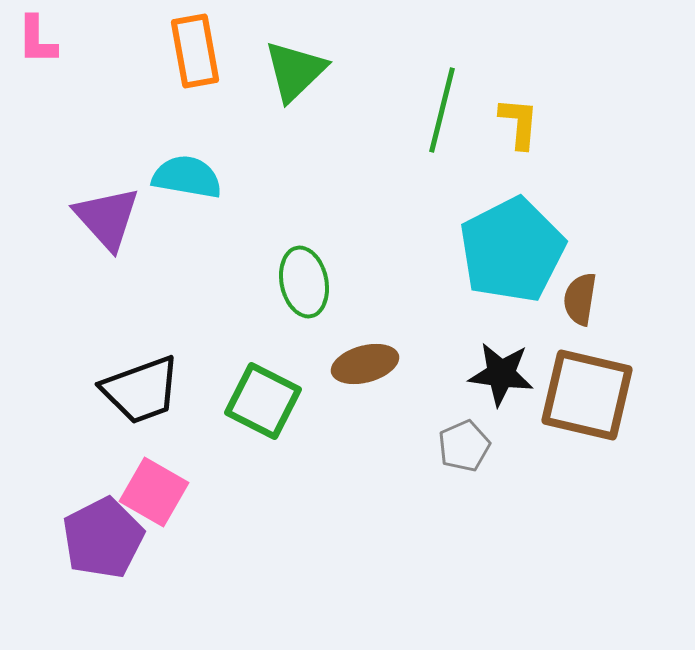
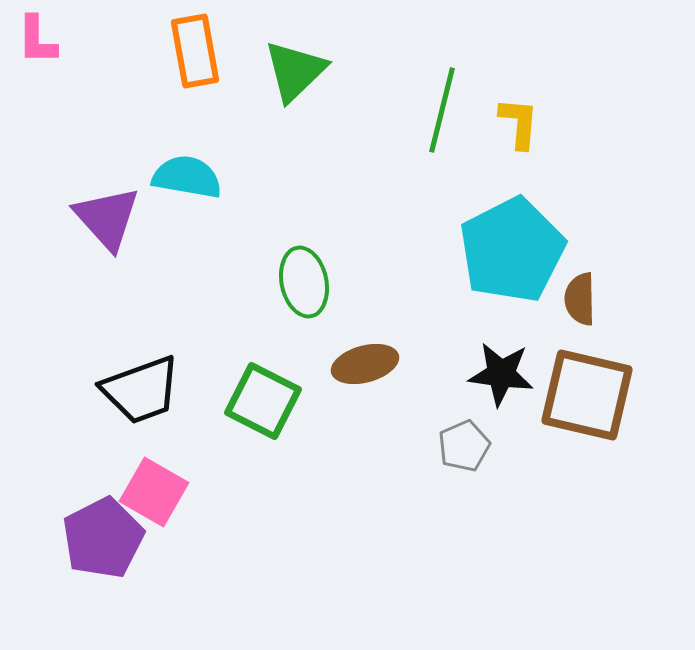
brown semicircle: rotated 10 degrees counterclockwise
